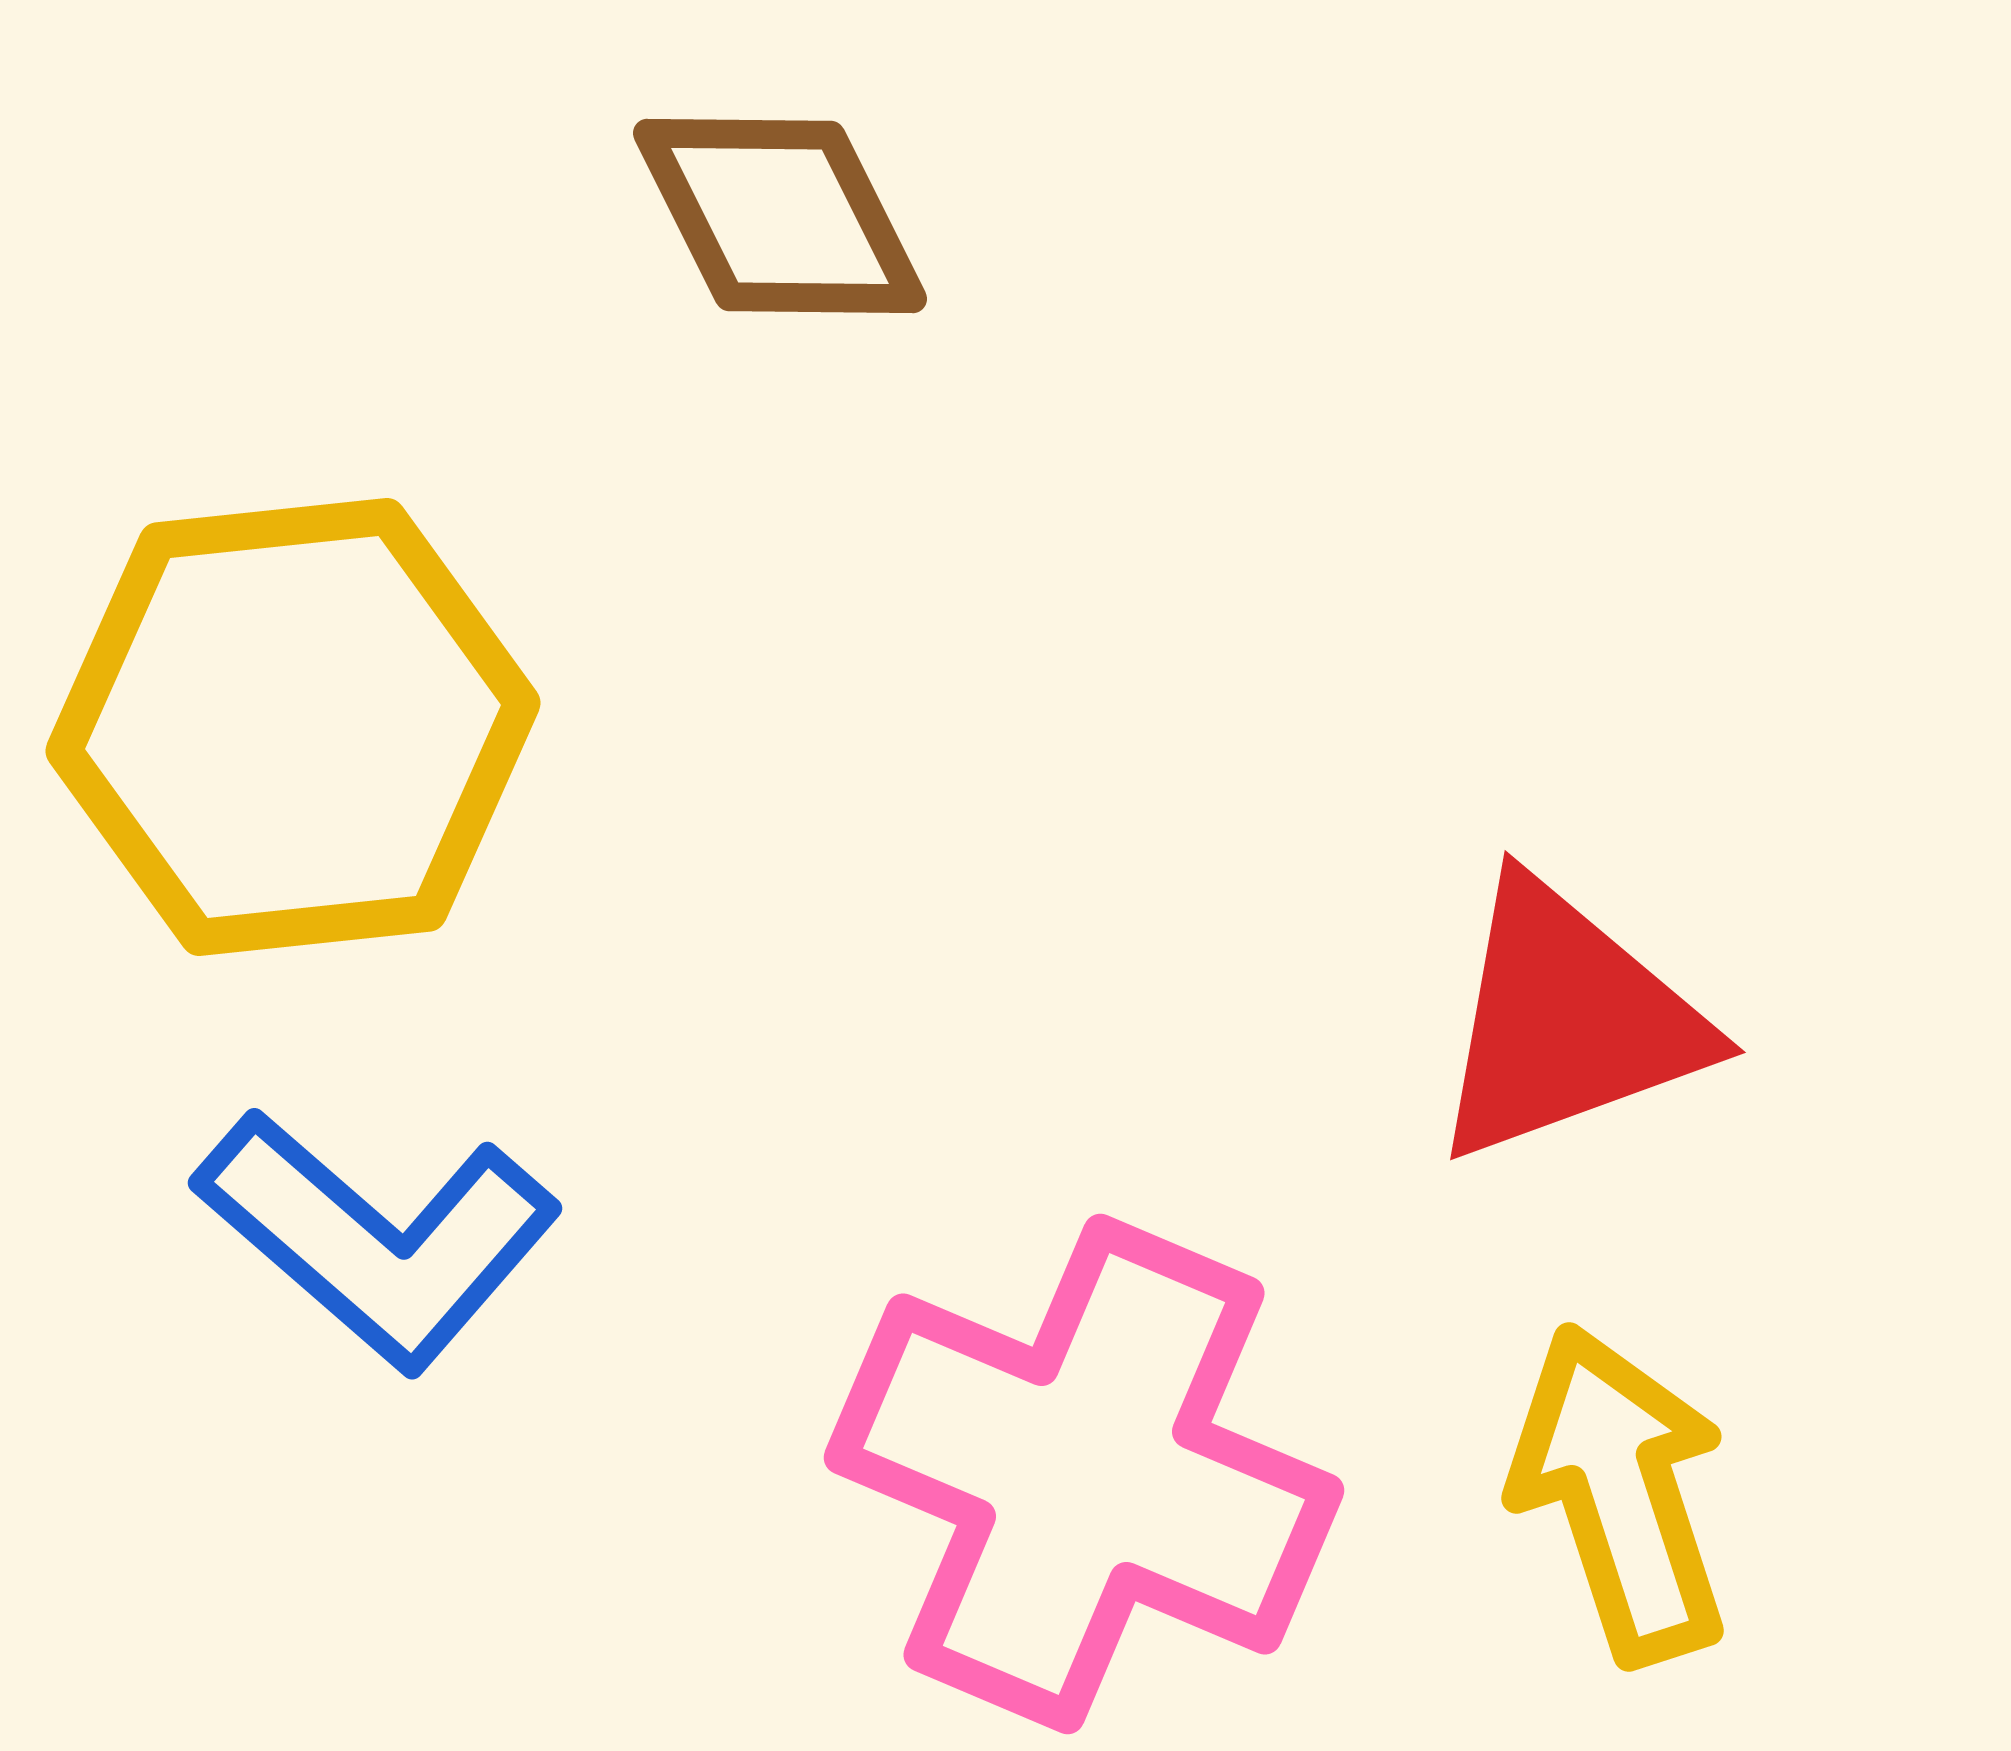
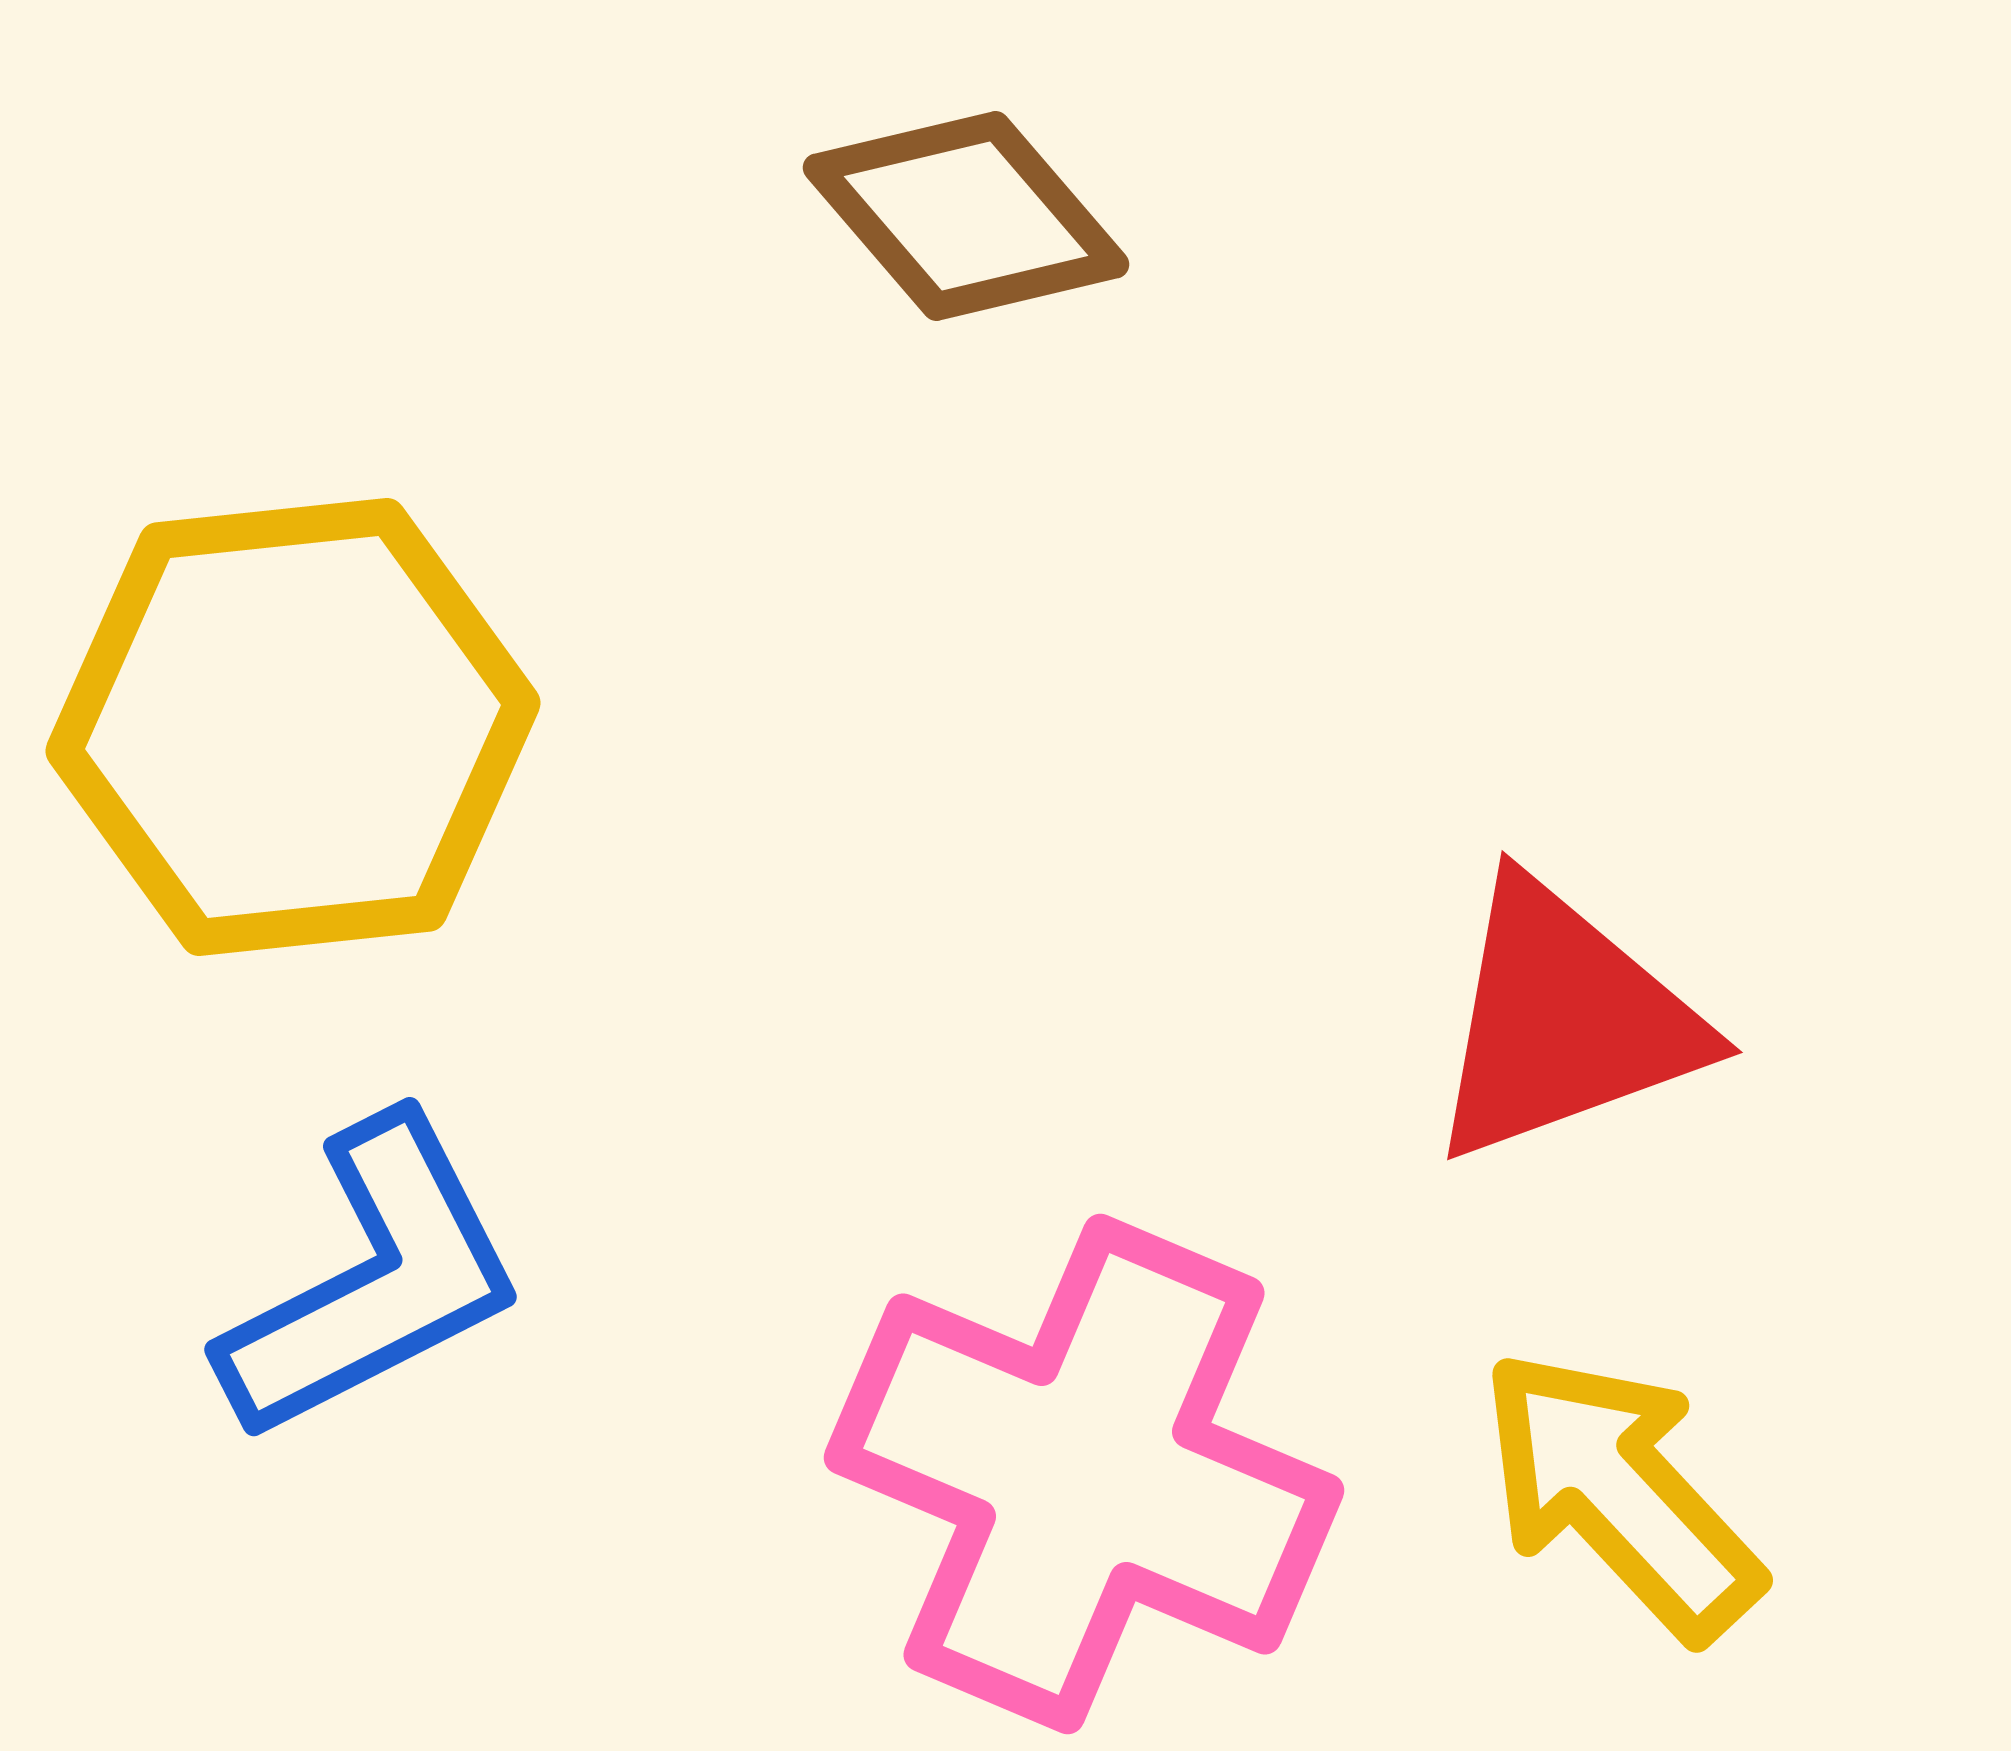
brown diamond: moved 186 px right; rotated 14 degrees counterclockwise
red triangle: moved 3 px left
blue L-shape: moved 5 px left, 41 px down; rotated 68 degrees counterclockwise
yellow arrow: rotated 25 degrees counterclockwise
